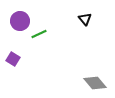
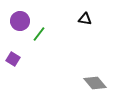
black triangle: rotated 40 degrees counterclockwise
green line: rotated 28 degrees counterclockwise
